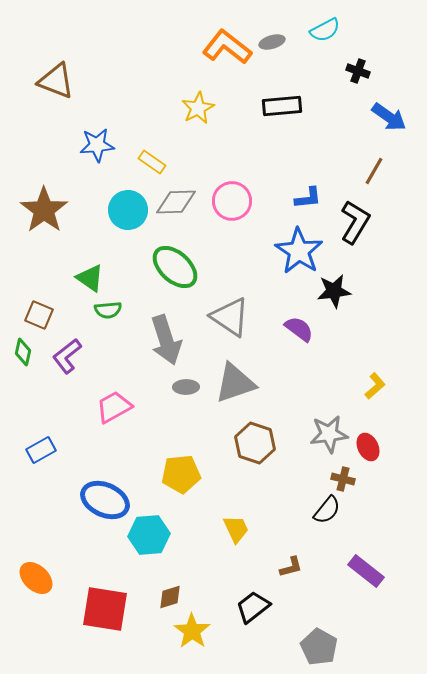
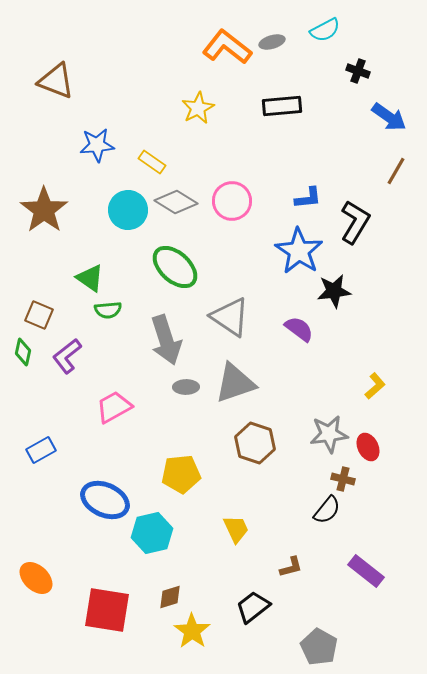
brown line at (374, 171): moved 22 px right
gray diamond at (176, 202): rotated 33 degrees clockwise
cyan hexagon at (149, 535): moved 3 px right, 2 px up; rotated 9 degrees counterclockwise
red square at (105, 609): moved 2 px right, 1 px down
